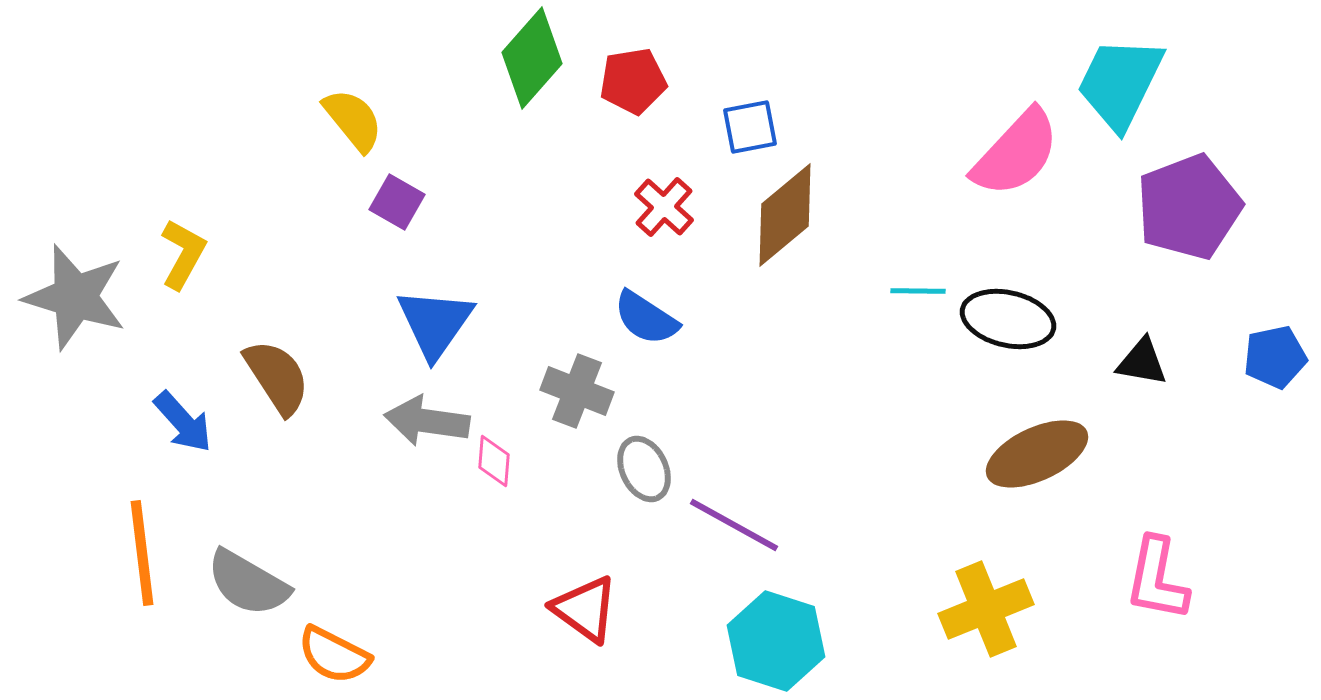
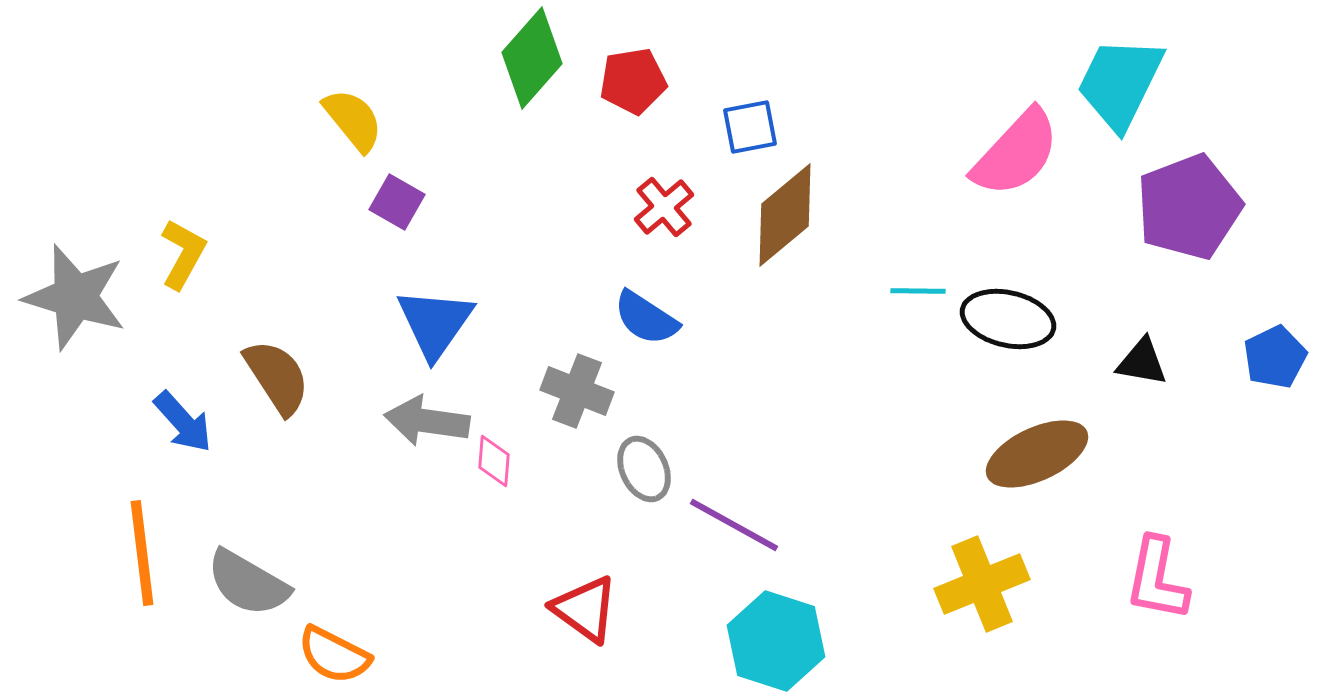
red cross: rotated 8 degrees clockwise
blue pentagon: rotated 14 degrees counterclockwise
yellow cross: moved 4 px left, 25 px up
